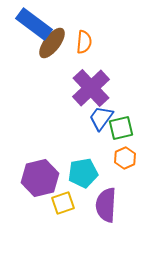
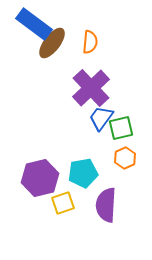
orange semicircle: moved 6 px right
